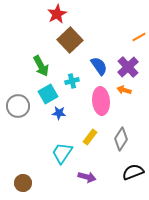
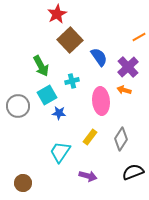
blue semicircle: moved 9 px up
cyan square: moved 1 px left, 1 px down
cyan trapezoid: moved 2 px left, 1 px up
purple arrow: moved 1 px right, 1 px up
